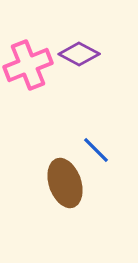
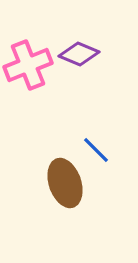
purple diamond: rotated 6 degrees counterclockwise
